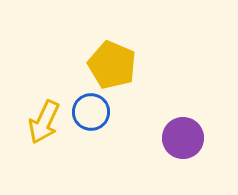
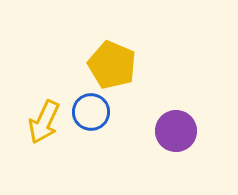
purple circle: moved 7 px left, 7 px up
